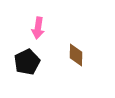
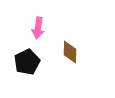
brown diamond: moved 6 px left, 3 px up
